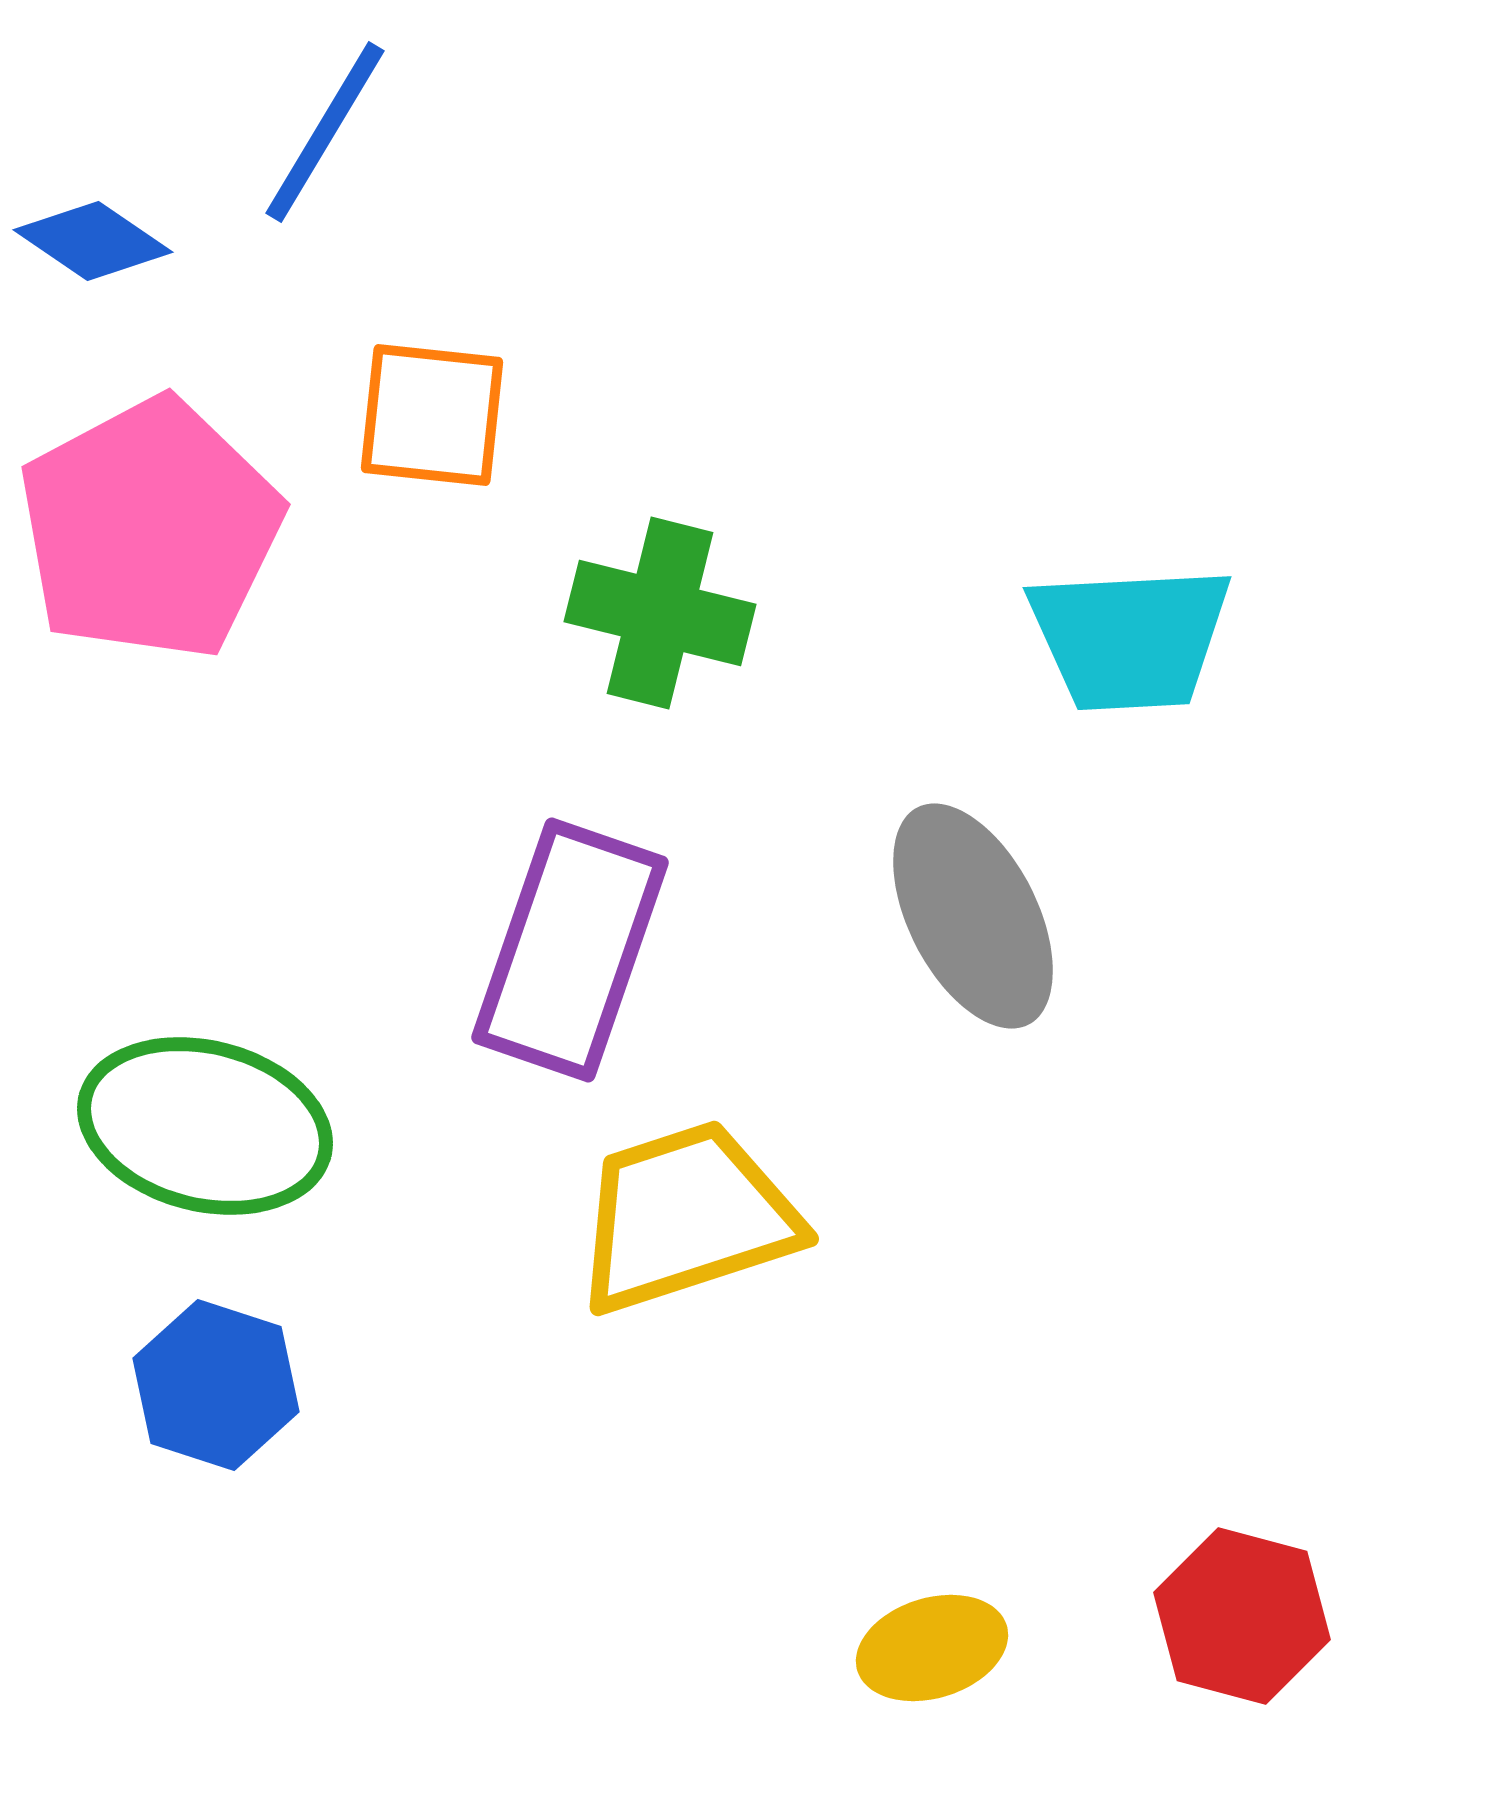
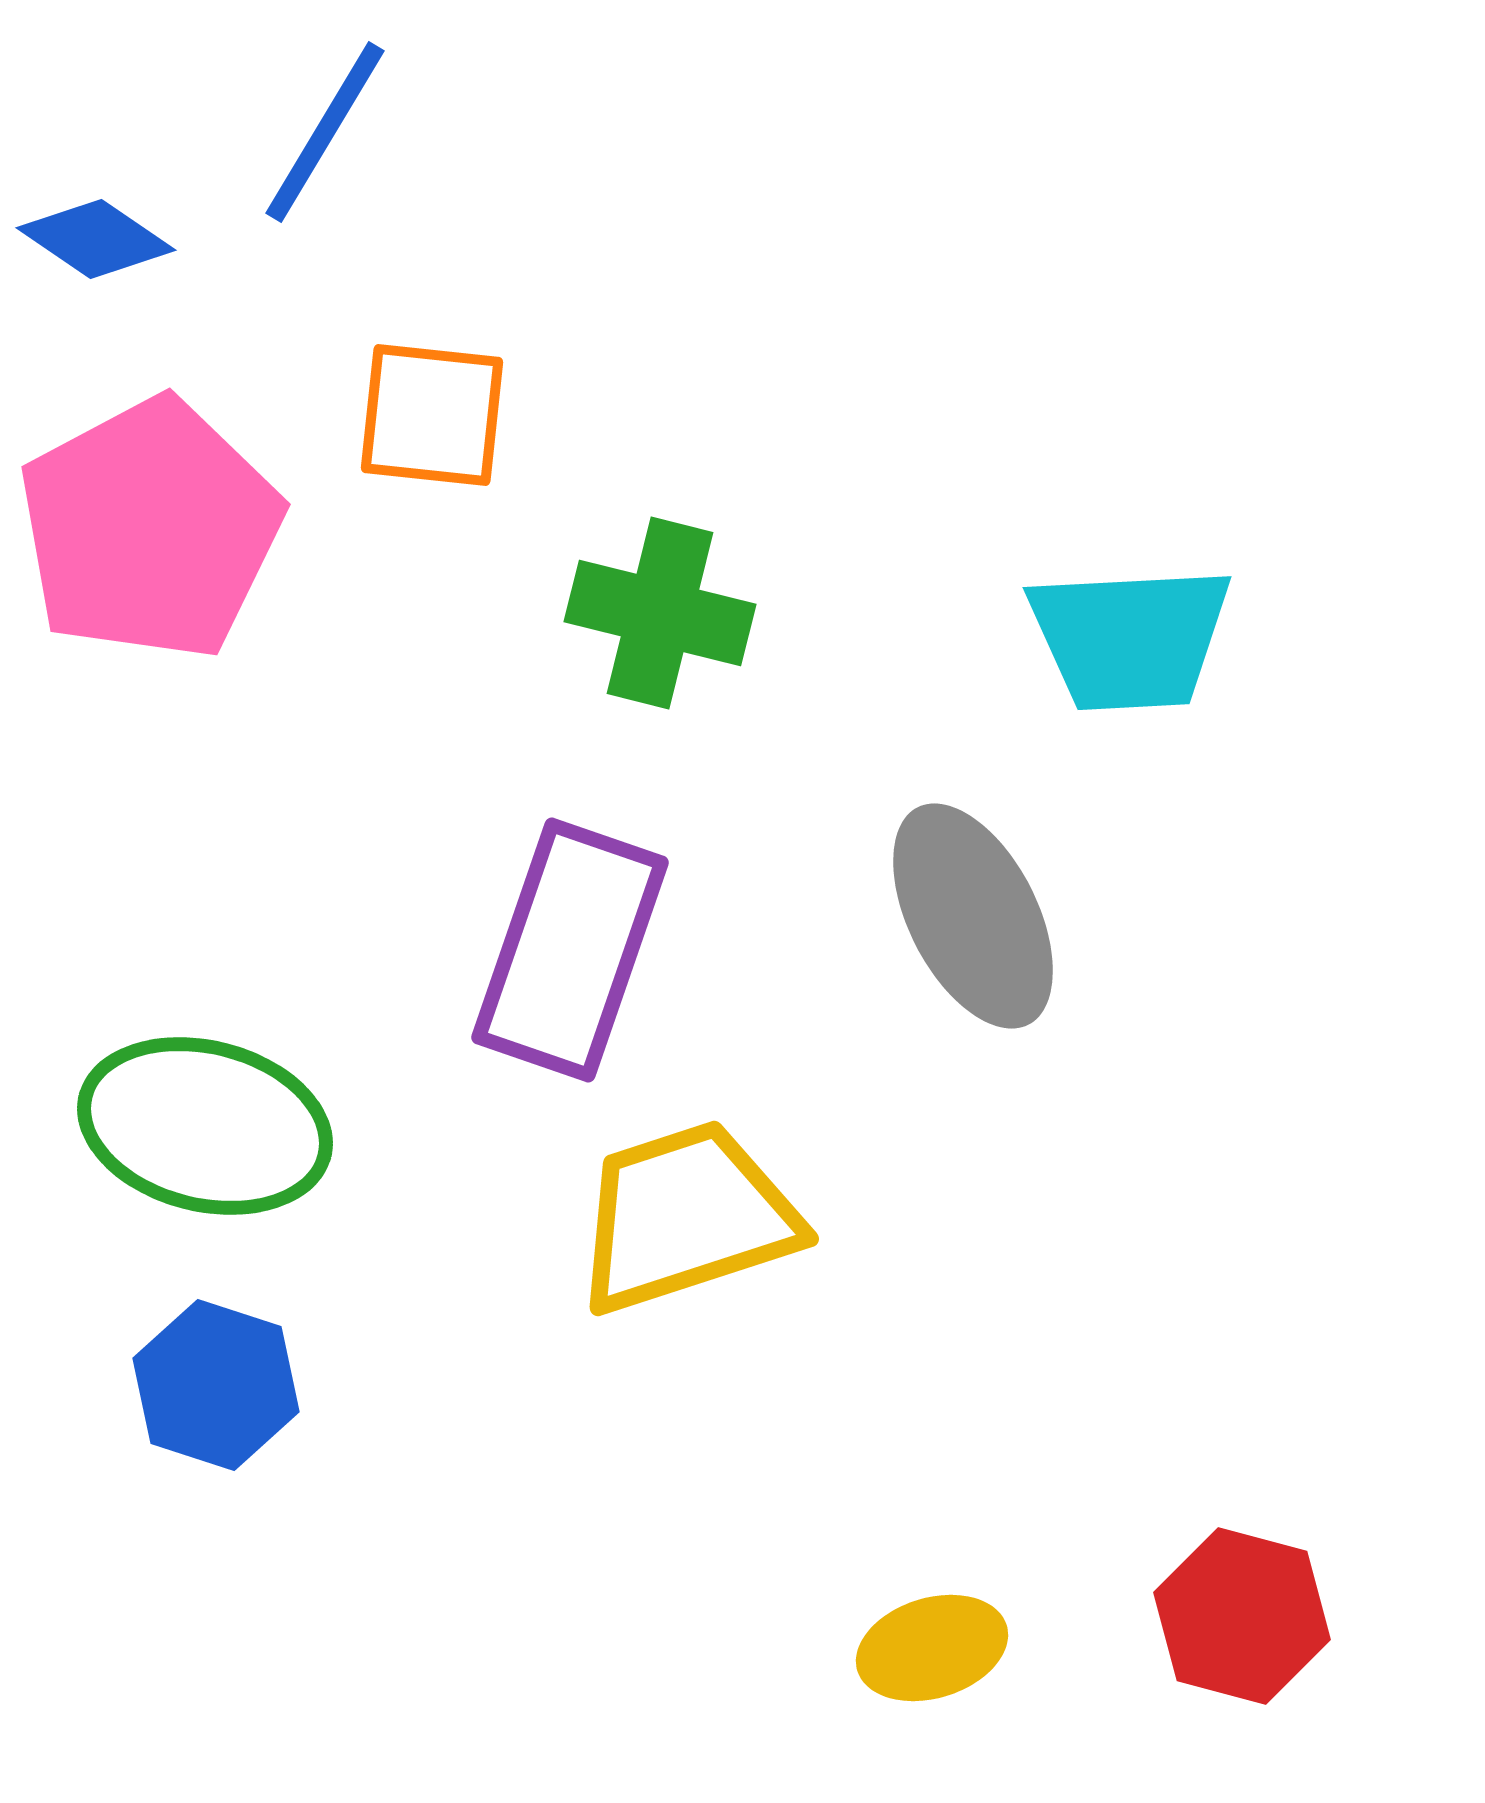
blue diamond: moved 3 px right, 2 px up
